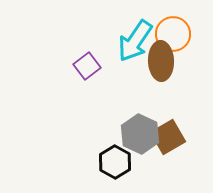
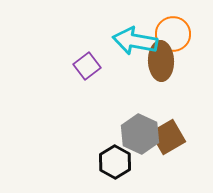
cyan arrow: rotated 66 degrees clockwise
